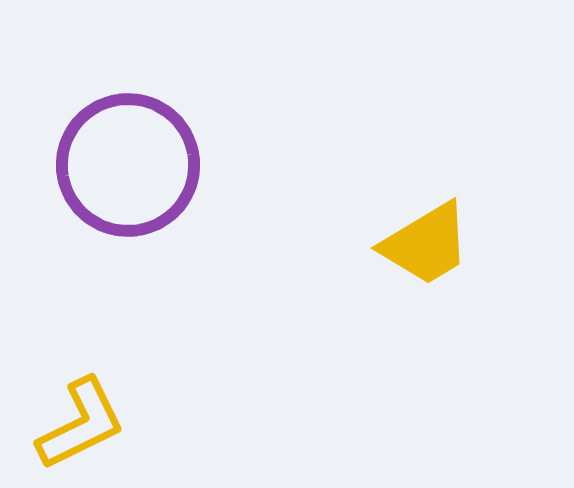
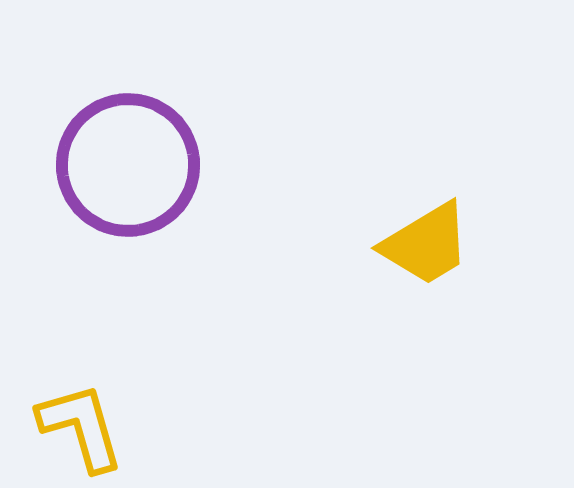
yellow L-shape: moved 3 px down; rotated 80 degrees counterclockwise
